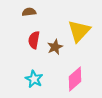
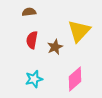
red semicircle: moved 2 px left
cyan star: rotated 30 degrees clockwise
